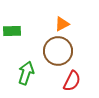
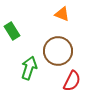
orange triangle: moved 10 px up; rotated 49 degrees clockwise
green rectangle: rotated 60 degrees clockwise
green arrow: moved 3 px right, 5 px up
